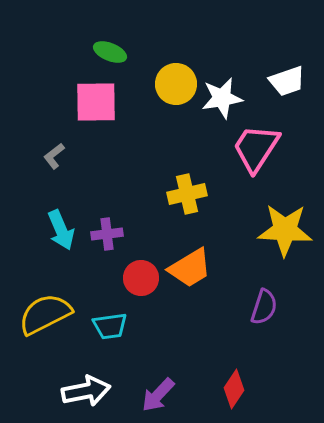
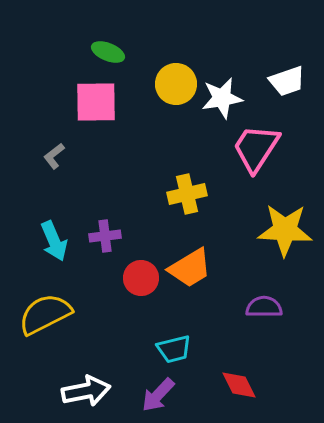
green ellipse: moved 2 px left
cyan arrow: moved 7 px left, 11 px down
purple cross: moved 2 px left, 2 px down
purple semicircle: rotated 108 degrees counterclockwise
cyan trapezoid: moved 64 px right, 23 px down; rotated 6 degrees counterclockwise
red diamond: moved 5 px right, 4 px up; rotated 60 degrees counterclockwise
